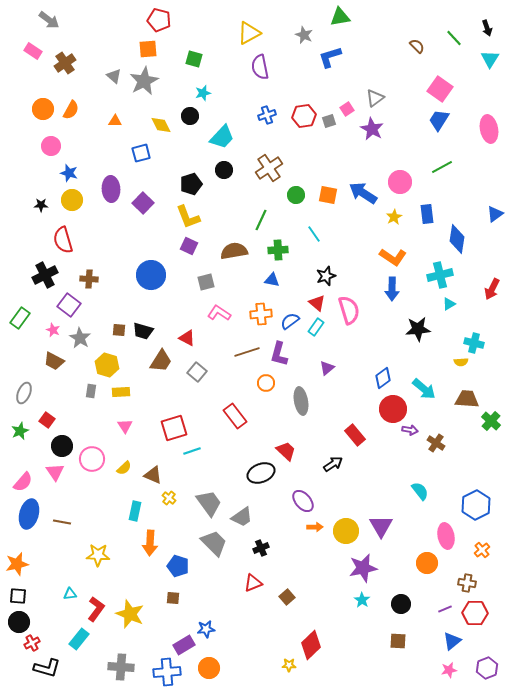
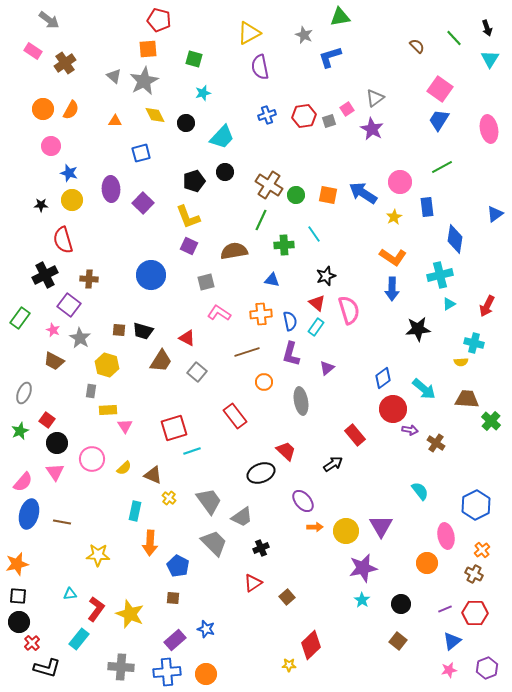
black circle at (190, 116): moved 4 px left, 7 px down
yellow diamond at (161, 125): moved 6 px left, 10 px up
brown cross at (269, 168): moved 17 px down; rotated 24 degrees counterclockwise
black circle at (224, 170): moved 1 px right, 2 px down
black pentagon at (191, 184): moved 3 px right, 3 px up
blue rectangle at (427, 214): moved 7 px up
blue diamond at (457, 239): moved 2 px left
green cross at (278, 250): moved 6 px right, 5 px up
red arrow at (492, 289): moved 5 px left, 17 px down
blue semicircle at (290, 321): rotated 114 degrees clockwise
purple L-shape at (279, 354): moved 12 px right
orange circle at (266, 383): moved 2 px left, 1 px up
yellow rectangle at (121, 392): moved 13 px left, 18 px down
black circle at (62, 446): moved 5 px left, 3 px up
gray trapezoid at (209, 503): moved 2 px up
blue pentagon at (178, 566): rotated 10 degrees clockwise
red triangle at (253, 583): rotated 12 degrees counterclockwise
brown cross at (467, 583): moved 7 px right, 9 px up; rotated 18 degrees clockwise
blue star at (206, 629): rotated 24 degrees clockwise
brown square at (398, 641): rotated 36 degrees clockwise
red cross at (32, 643): rotated 14 degrees counterclockwise
purple rectangle at (184, 645): moved 9 px left, 5 px up; rotated 10 degrees counterclockwise
orange circle at (209, 668): moved 3 px left, 6 px down
